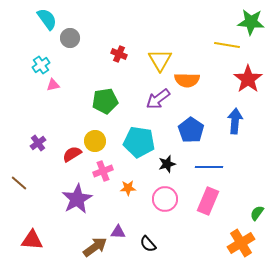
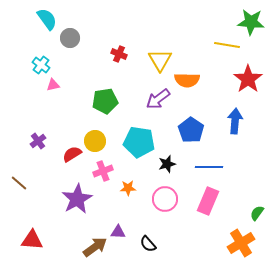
cyan cross: rotated 18 degrees counterclockwise
purple cross: moved 2 px up
